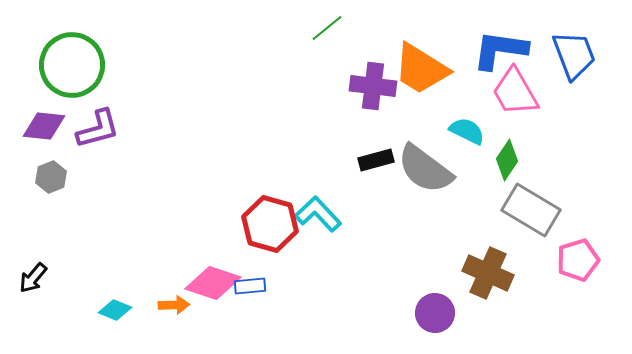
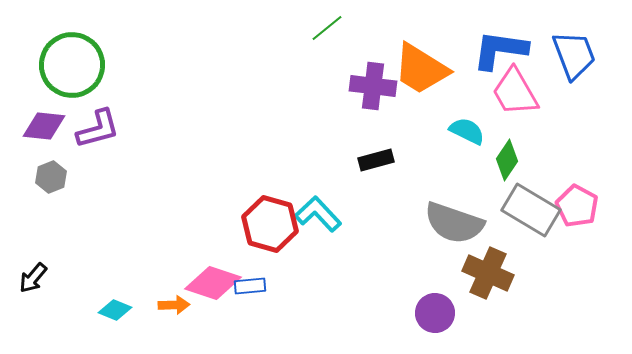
gray semicircle: moved 29 px right, 54 px down; rotated 18 degrees counterclockwise
pink pentagon: moved 1 px left, 54 px up; rotated 27 degrees counterclockwise
